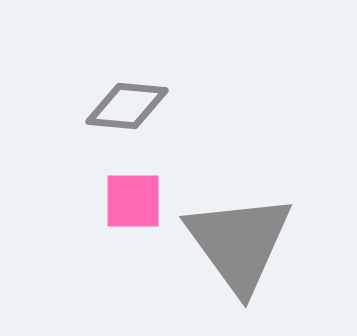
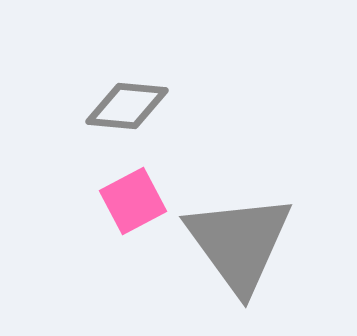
pink square: rotated 28 degrees counterclockwise
